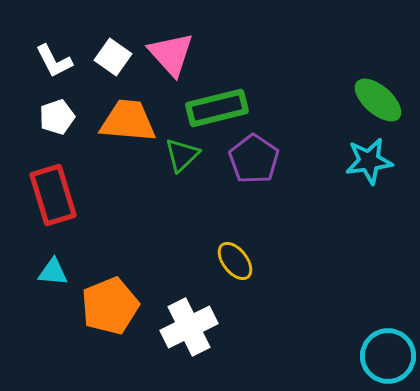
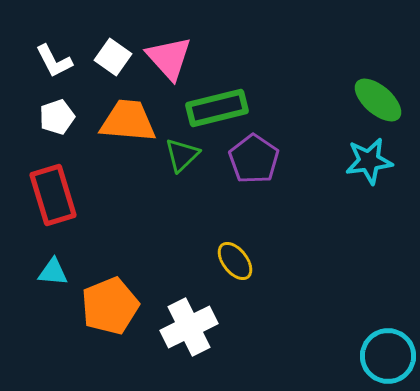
pink triangle: moved 2 px left, 4 px down
